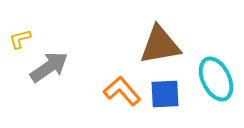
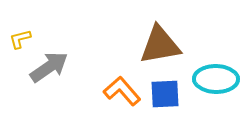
cyan ellipse: rotated 63 degrees counterclockwise
